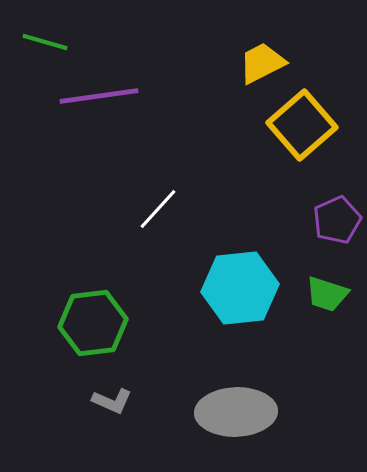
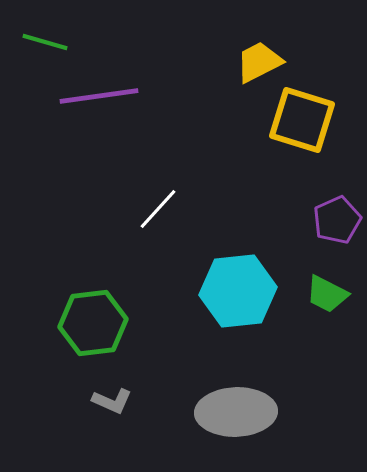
yellow trapezoid: moved 3 px left, 1 px up
yellow square: moved 5 px up; rotated 32 degrees counterclockwise
cyan hexagon: moved 2 px left, 3 px down
green trapezoid: rotated 9 degrees clockwise
